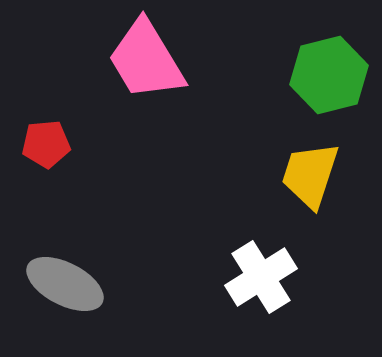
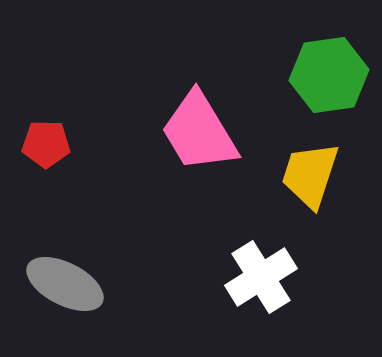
pink trapezoid: moved 53 px right, 72 px down
green hexagon: rotated 6 degrees clockwise
red pentagon: rotated 6 degrees clockwise
